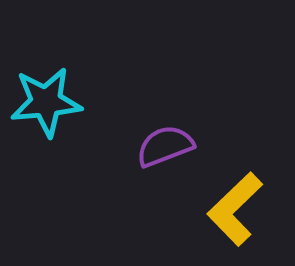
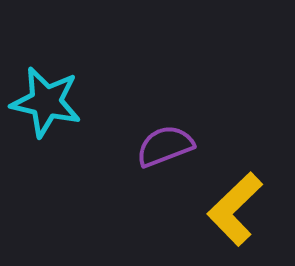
cyan star: rotated 18 degrees clockwise
